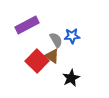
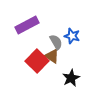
blue star: rotated 21 degrees clockwise
gray semicircle: moved 2 px down
